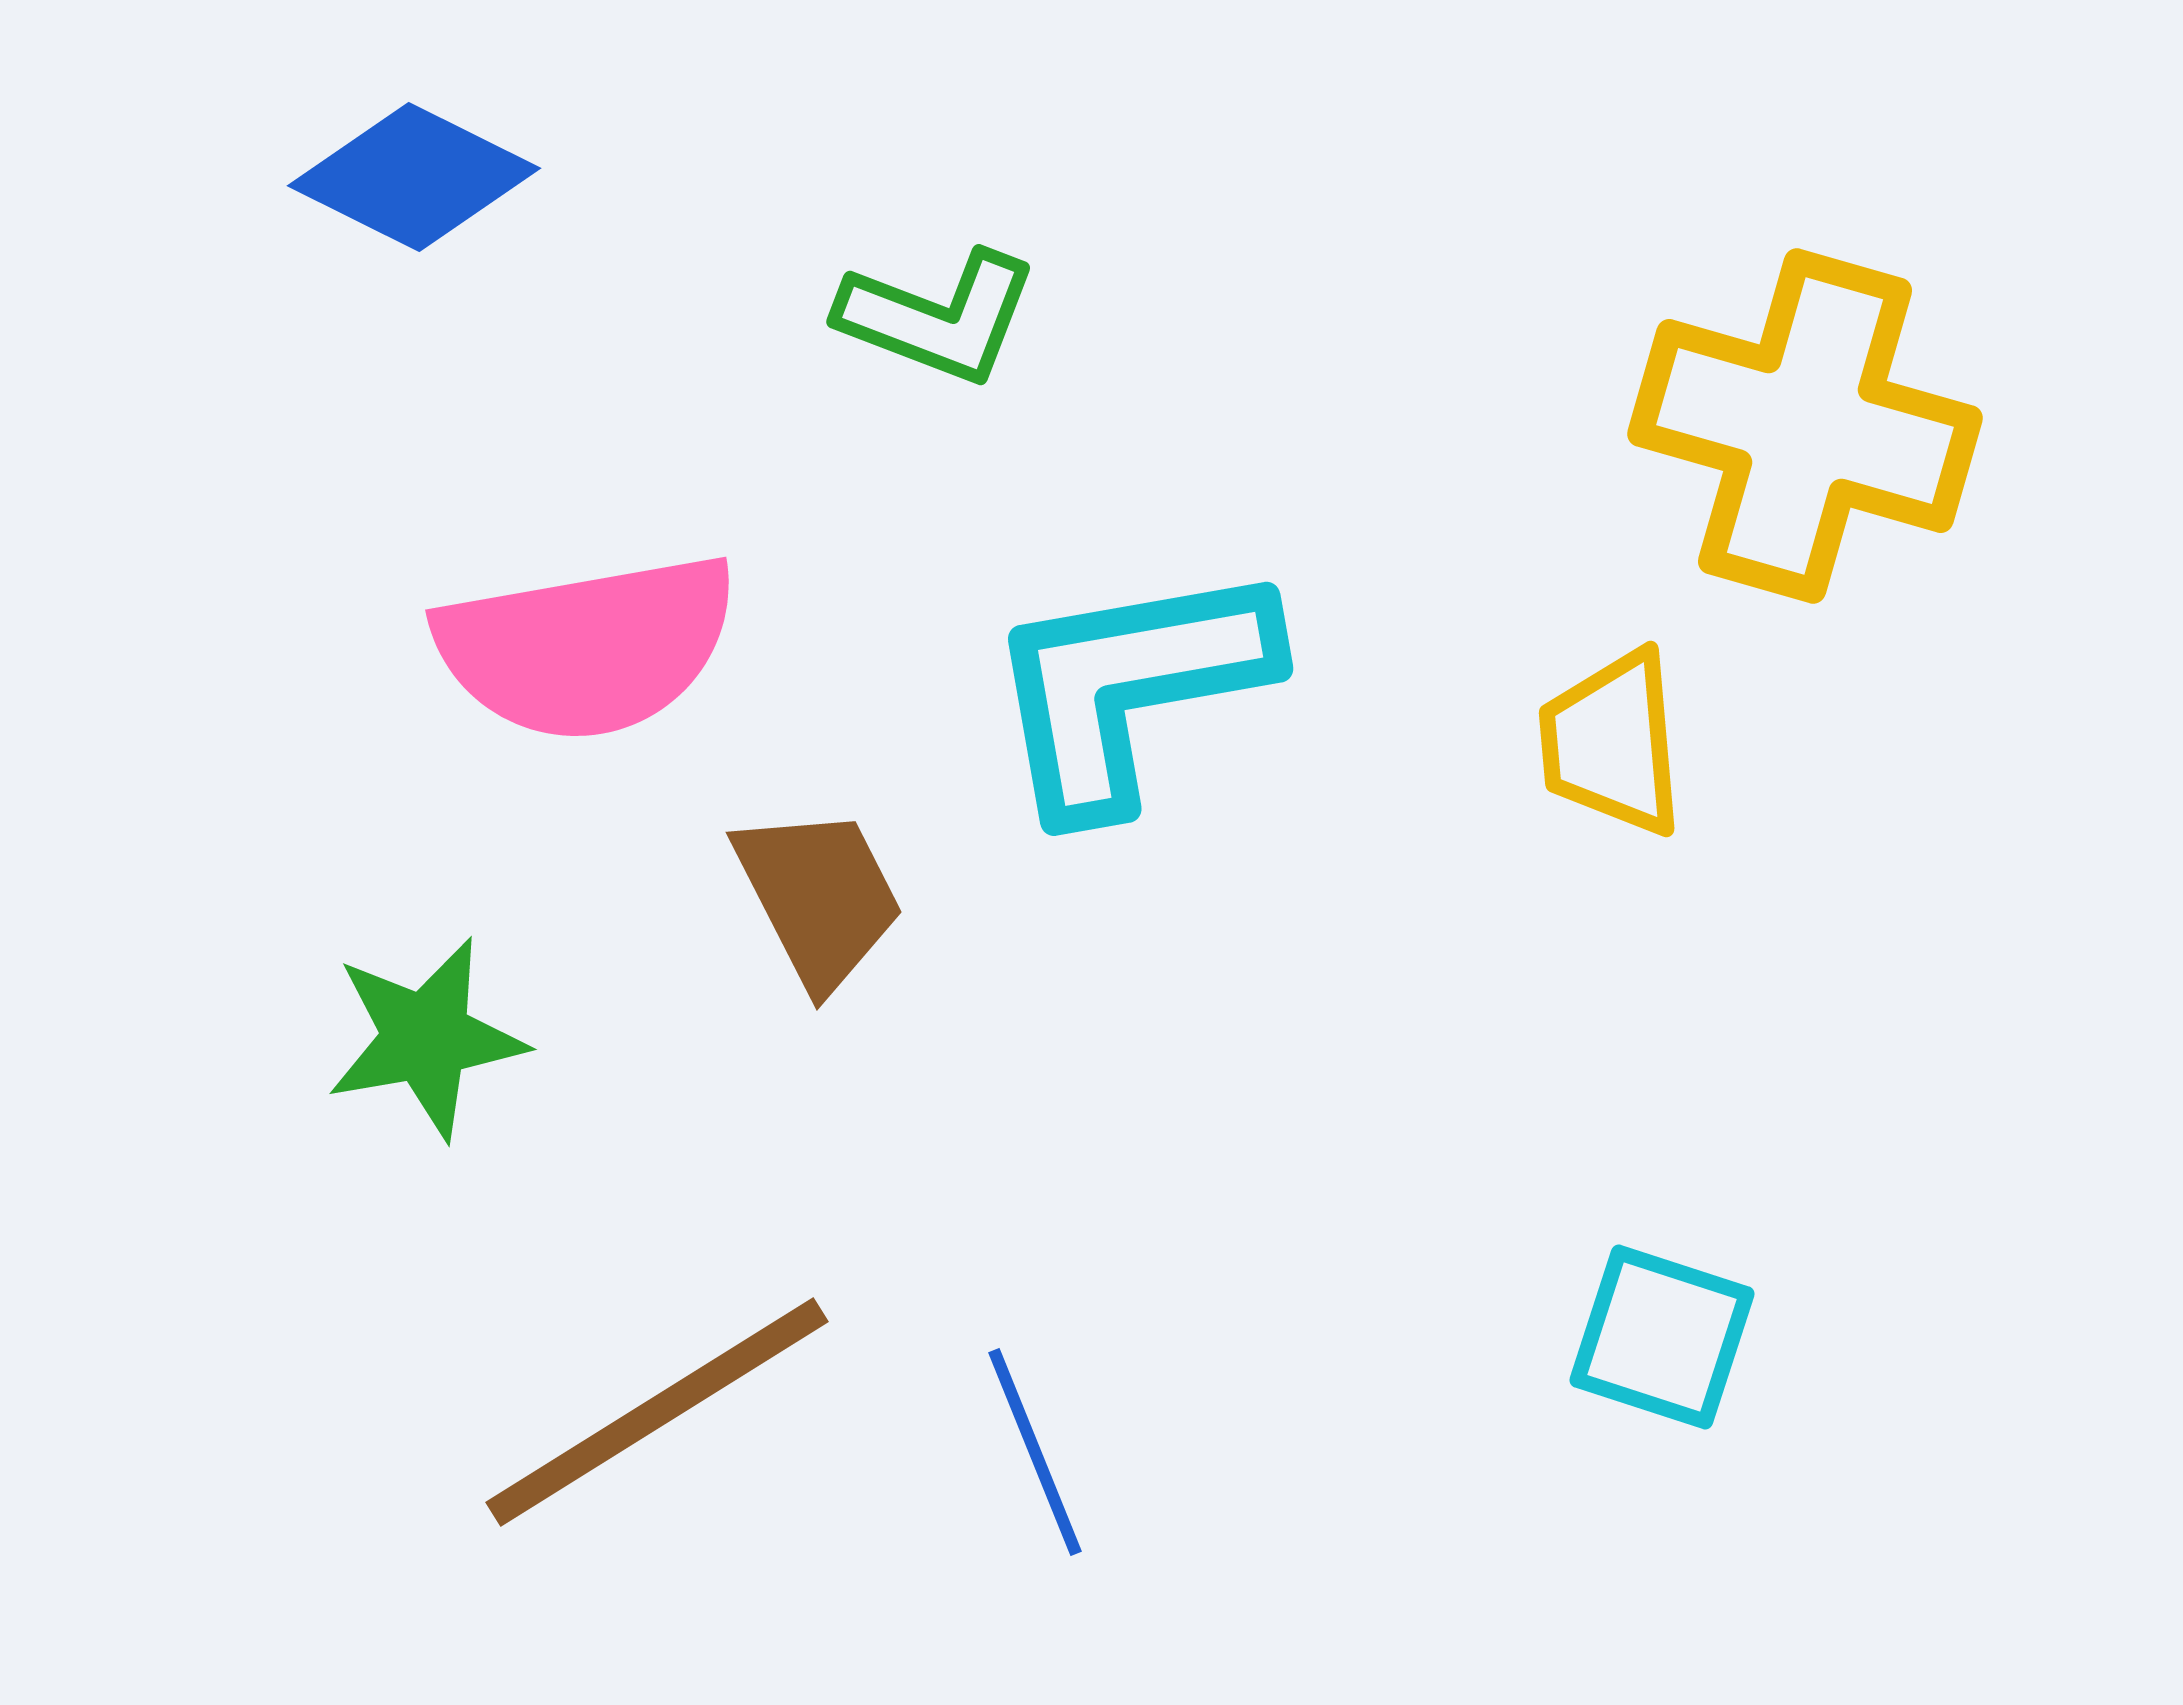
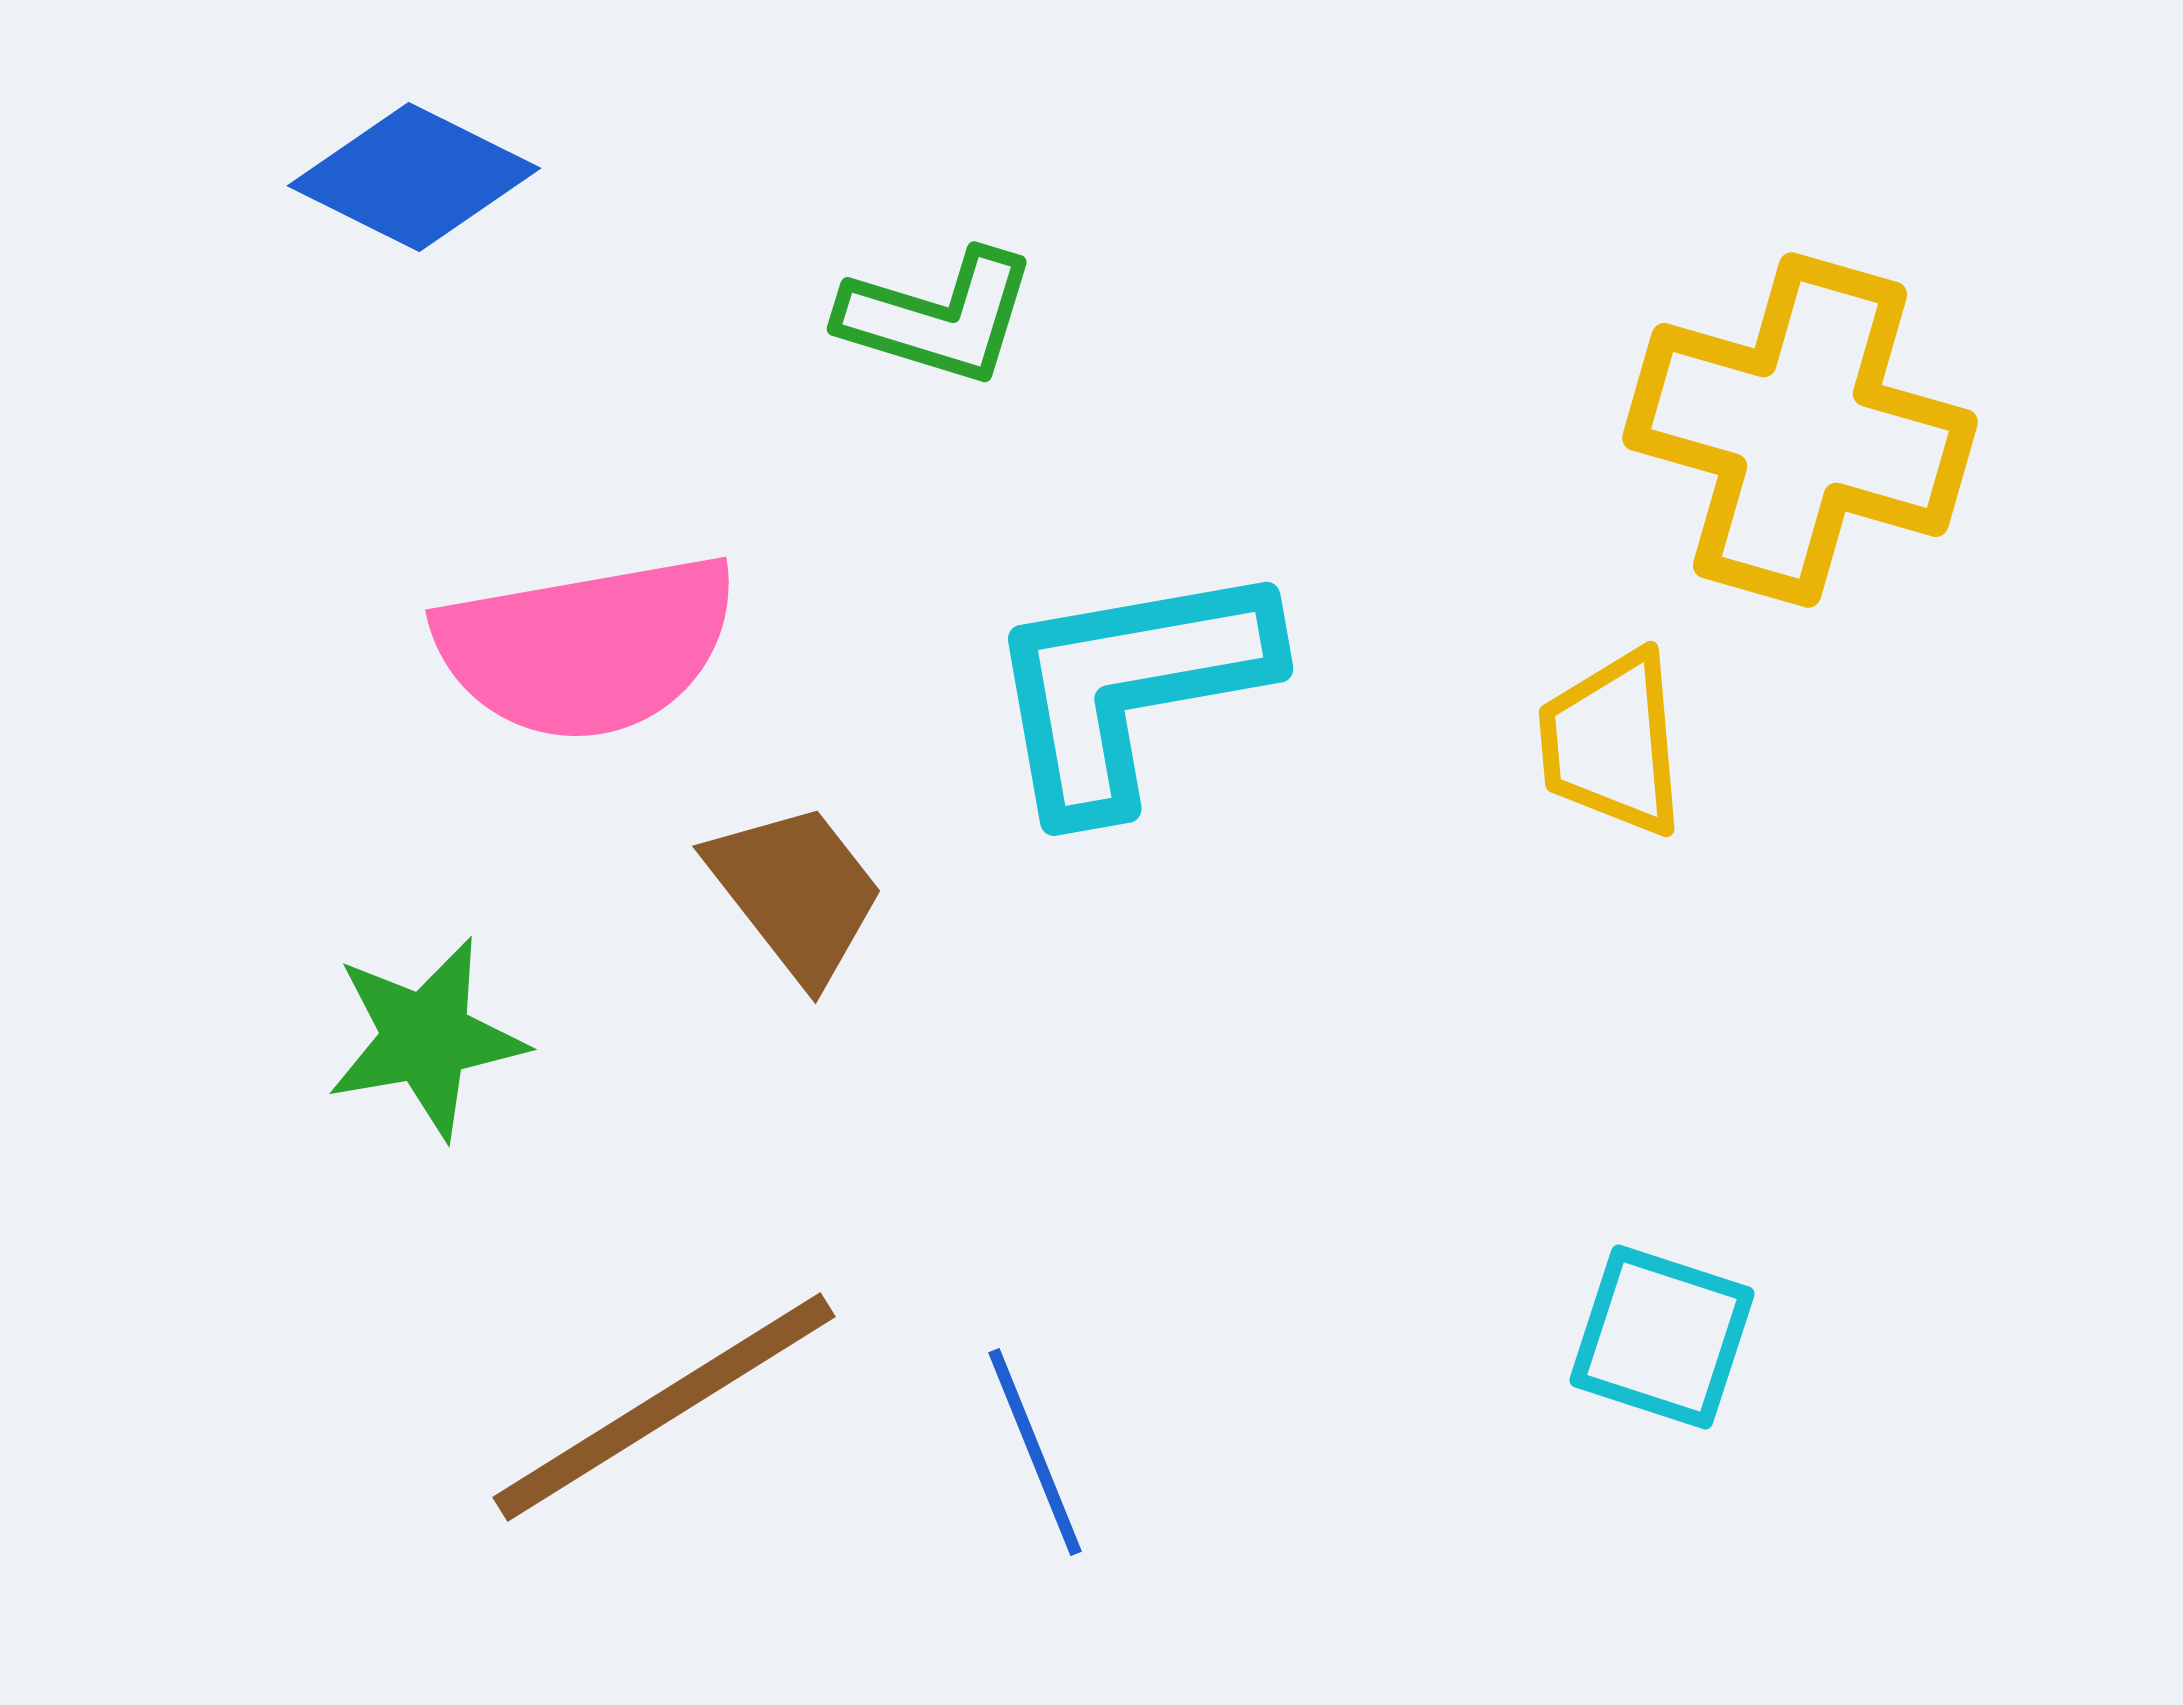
green L-shape: rotated 4 degrees counterclockwise
yellow cross: moved 5 px left, 4 px down
brown trapezoid: moved 23 px left, 5 px up; rotated 11 degrees counterclockwise
brown line: moved 7 px right, 5 px up
